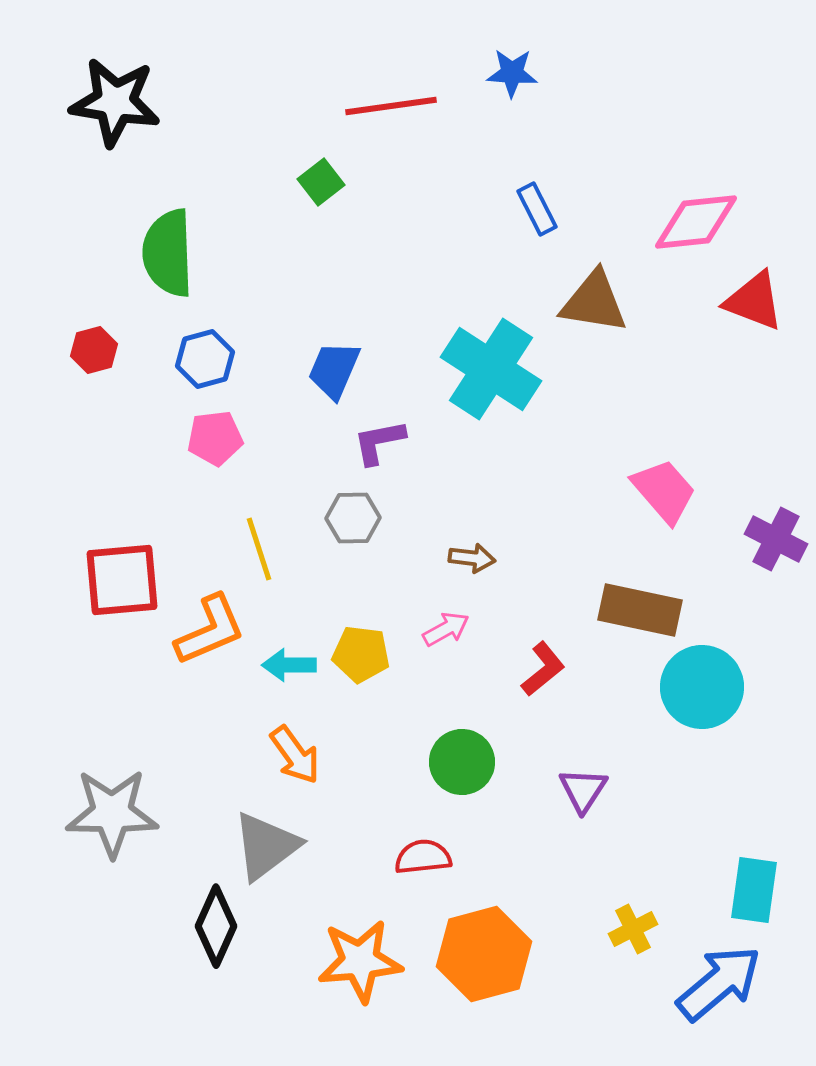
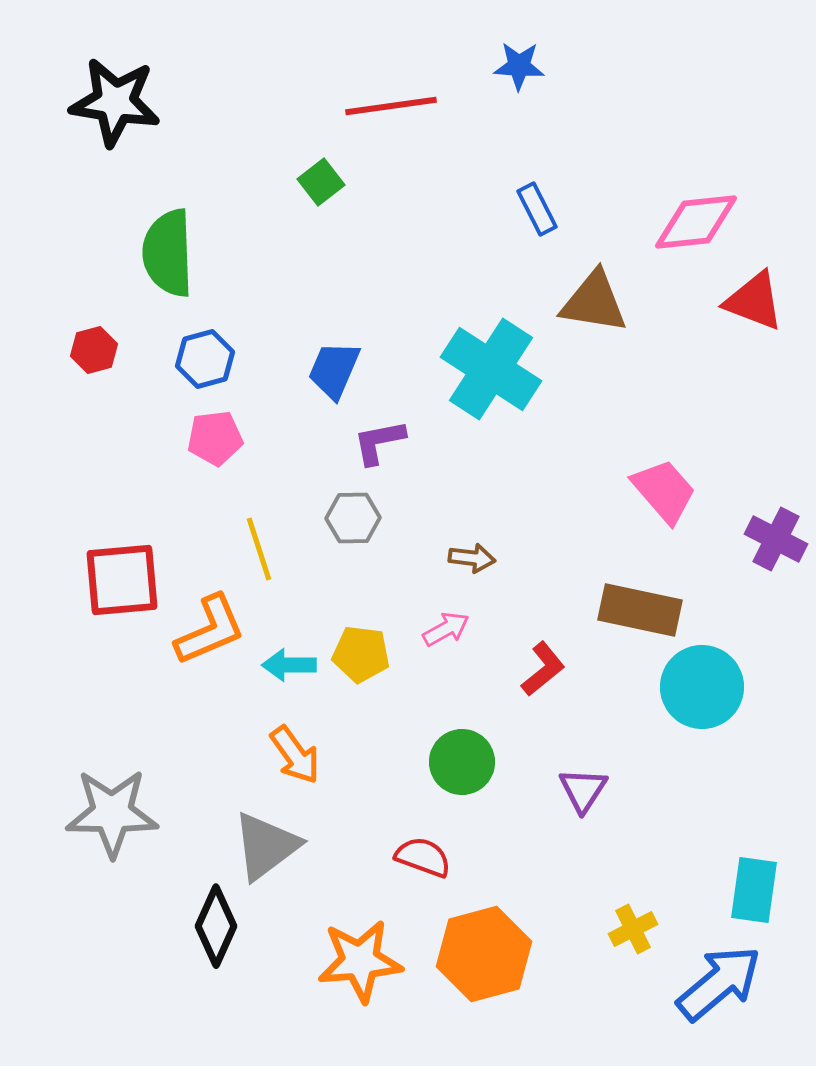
blue star: moved 7 px right, 7 px up
red semicircle: rotated 26 degrees clockwise
